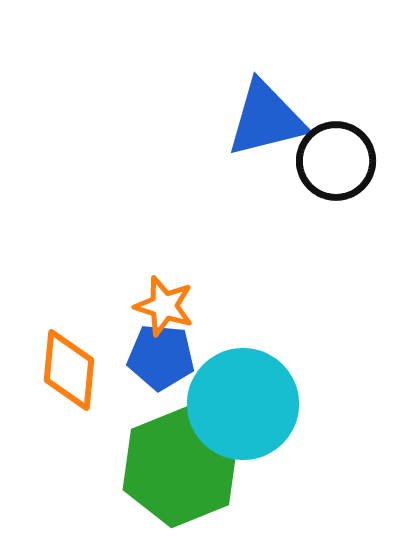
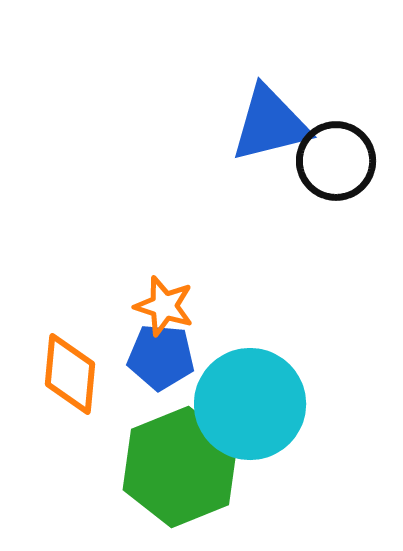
blue triangle: moved 4 px right, 5 px down
orange diamond: moved 1 px right, 4 px down
cyan circle: moved 7 px right
